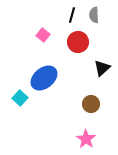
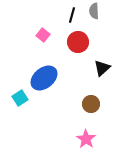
gray semicircle: moved 4 px up
cyan square: rotated 14 degrees clockwise
